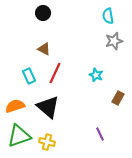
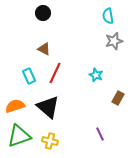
yellow cross: moved 3 px right, 1 px up
